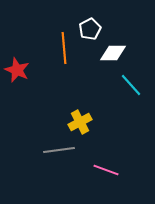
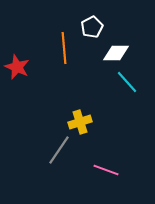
white pentagon: moved 2 px right, 2 px up
white diamond: moved 3 px right
red star: moved 3 px up
cyan line: moved 4 px left, 3 px up
yellow cross: rotated 10 degrees clockwise
gray line: rotated 48 degrees counterclockwise
